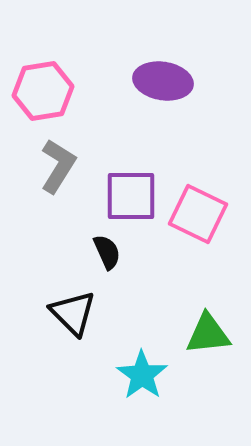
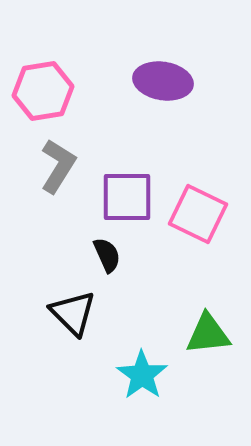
purple square: moved 4 px left, 1 px down
black semicircle: moved 3 px down
